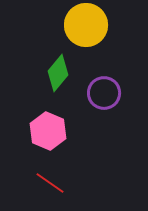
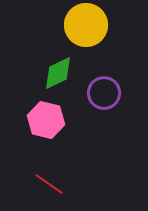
green diamond: rotated 24 degrees clockwise
pink hexagon: moved 2 px left, 11 px up; rotated 9 degrees counterclockwise
red line: moved 1 px left, 1 px down
